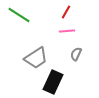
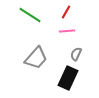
green line: moved 11 px right
gray trapezoid: rotated 15 degrees counterclockwise
black rectangle: moved 15 px right, 4 px up
